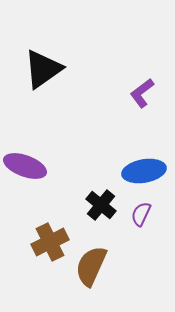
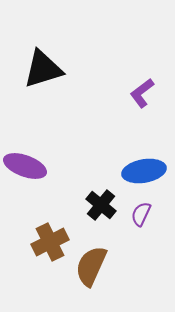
black triangle: rotated 18 degrees clockwise
